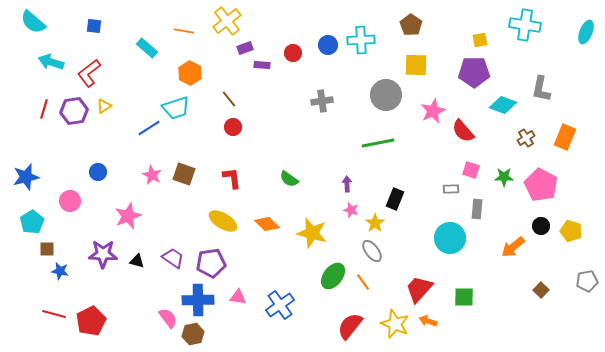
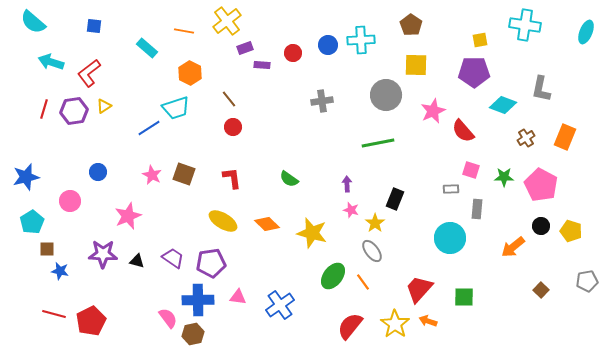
yellow star at (395, 324): rotated 12 degrees clockwise
